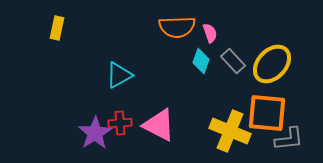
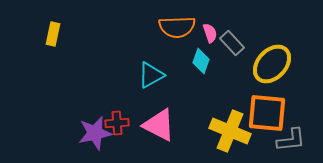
yellow rectangle: moved 4 px left, 6 px down
gray rectangle: moved 1 px left, 18 px up
cyan triangle: moved 32 px right
red cross: moved 3 px left
purple star: rotated 20 degrees clockwise
gray L-shape: moved 2 px right, 1 px down
